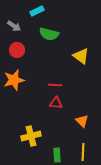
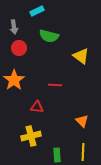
gray arrow: moved 1 px down; rotated 48 degrees clockwise
green semicircle: moved 2 px down
red circle: moved 2 px right, 2 px up
orange star: rotated 20 degrees counterclockwise
red triangle: moved 19 px left, 4 px down
